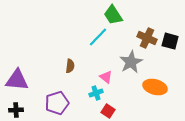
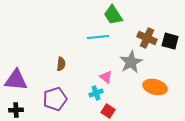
cyan line: rotated 40 degrees clockwise
brown semicircle: moved 9 px left, 2 px up
purple triangle: moved 1 px left
purple pentagon: moved 2 px left, 4 px up
